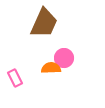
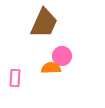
pink circle: moved 2 px left, 2 px up
pink rectangle: rotated 30 degrees clockwise
